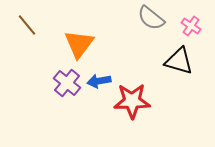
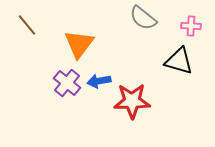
gray semicircle: moved 8 px left
pink cross: rotated 30 degrees counterclockwise
